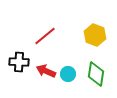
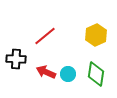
yellow hexagon: moved 1 px right; rotated 15 degrees clockwise
black cross: moved 3 px left, 3 px up
red arrow: moved 1 px down
